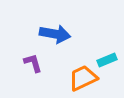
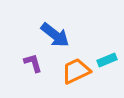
blue arrow: moved 1 px down; rotated 28 degrees clockwise
orange trapezoid: moved 7 px left, 7 px up
